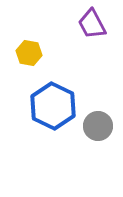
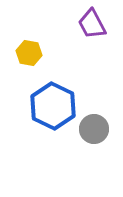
gray circle: moved 4 px left, 3 px down
